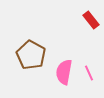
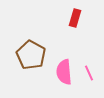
red rectangle: moved 16 px left, 2 px up; rotated 54 degrees clockwise
pink semicircle: rotated 15 degrees counterclockwise
